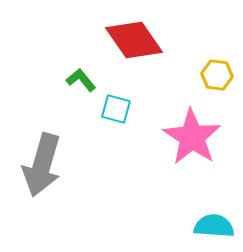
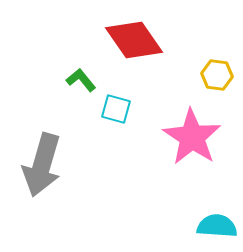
cyan semicircle: moved 3 px right
